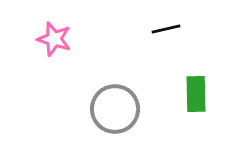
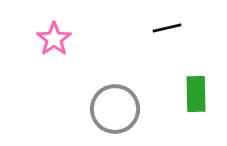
black line: moved 1 px right, 1 px up
pink star: rotated 20 degrees clockwise
